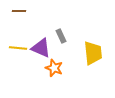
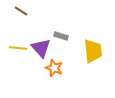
brown line: moved 2 px right; rotated 32 degrees clockwise
gray rectangle: rotated 48 degrees counterclockwise
purple triangle: rotated 25 degrees clockwise
yellow trapezoid: moved 2 px up
